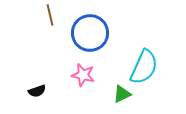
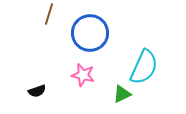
brown line: moved 1 px left, 1 px up; rotated 30 degrees clockwise
